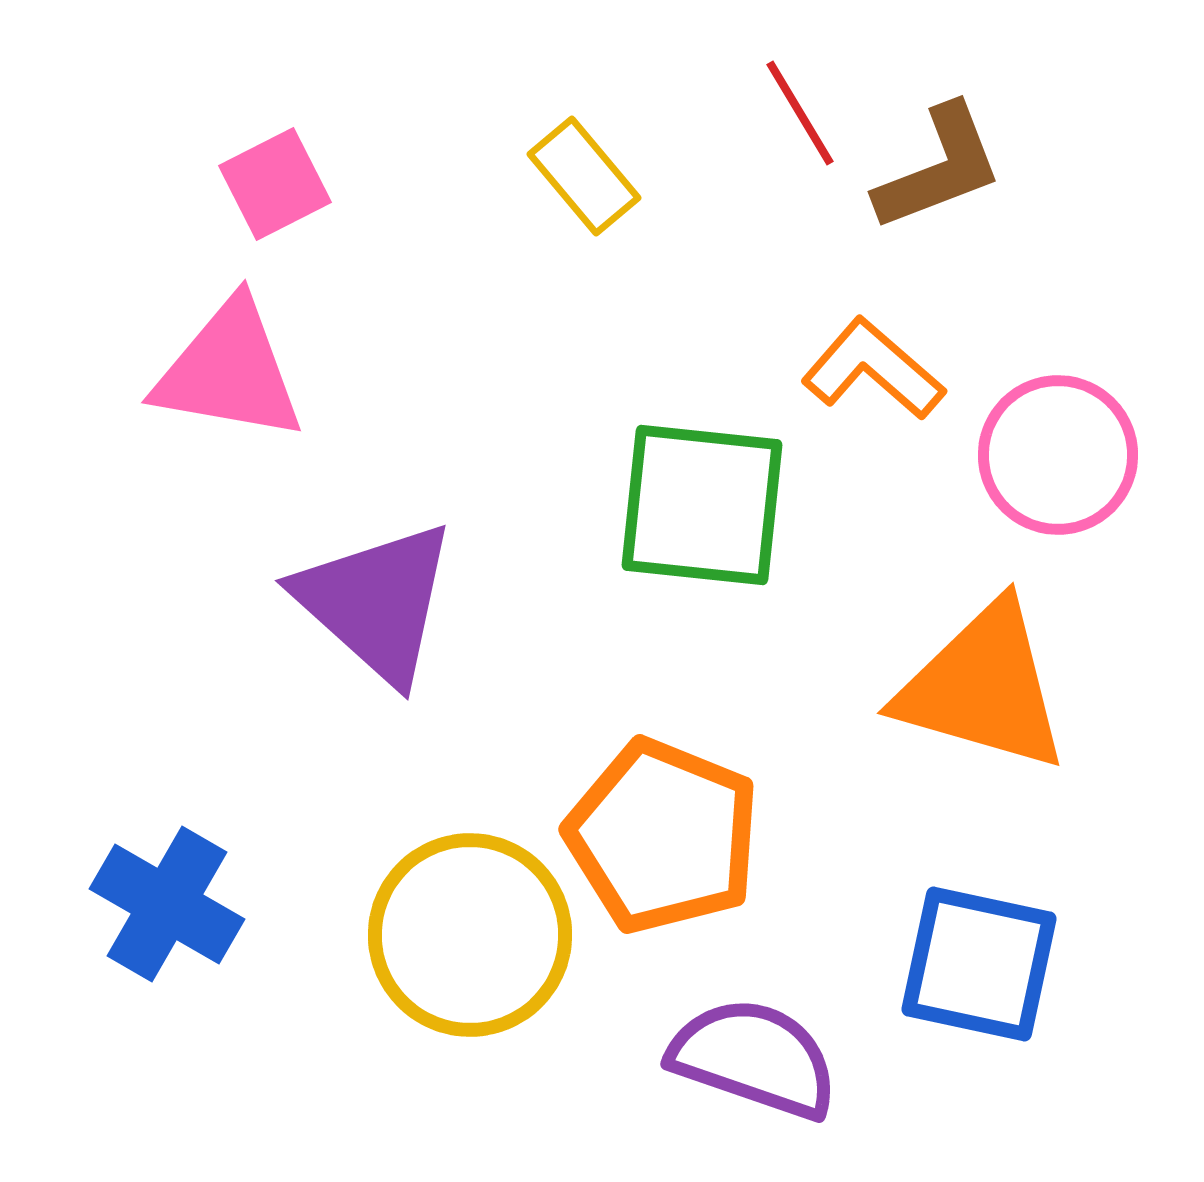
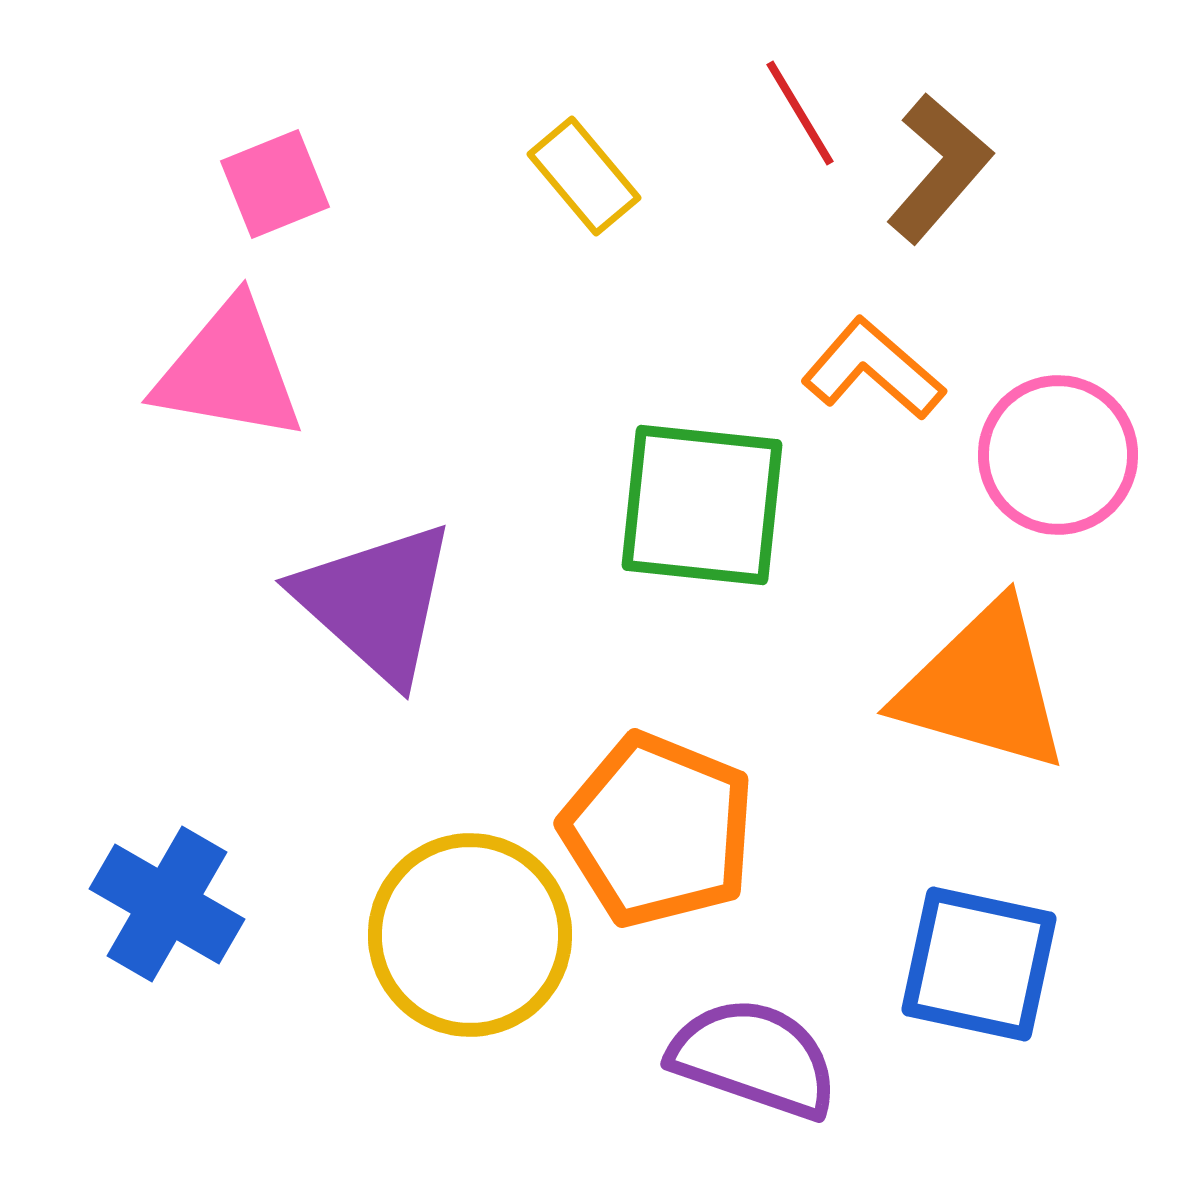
brown L-shape: rotated 28 degrees counterclockwise
pink square: rotated 5 degrees clockwise
orange pentagon: moved 5 px left, 6 px up
